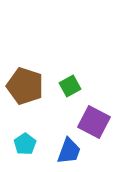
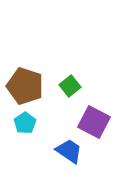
green square: rotated 10 degrees counterclockwise
cyan pentagon: moved 21 px up
blue trapezoid: rotated 76 degrees counterclockwise
